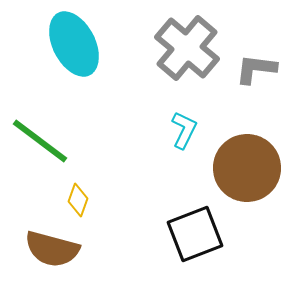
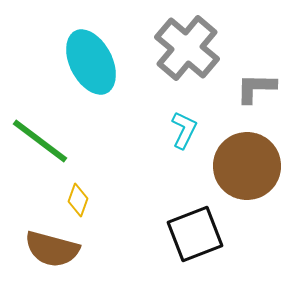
cyan ellipse: moved 17 px right, 18 px down
gray L-shape: moved 19 px down; rotated 6 degrees counterclockwise
brown circle: moved 2 px up
